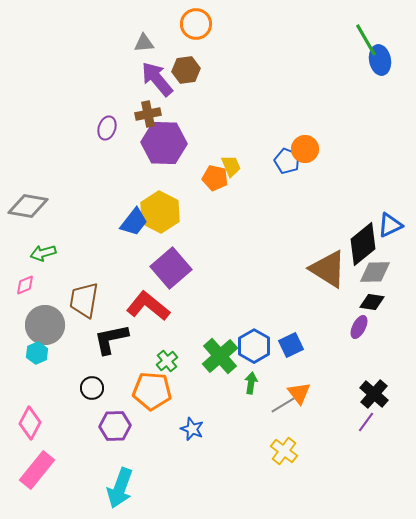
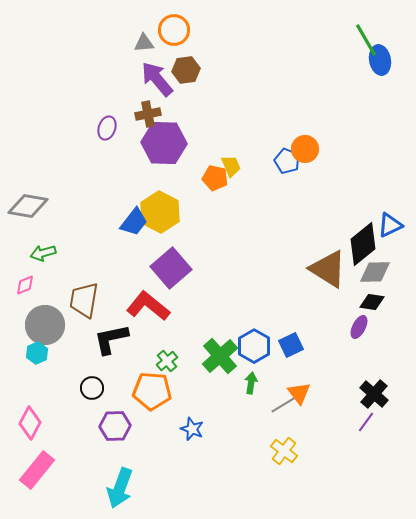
orange circle at (196, 24): moved 22 px left, 6 px down
